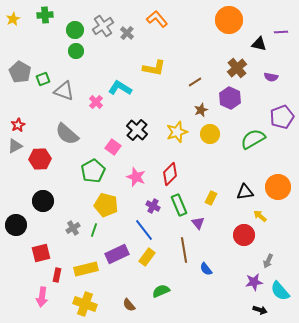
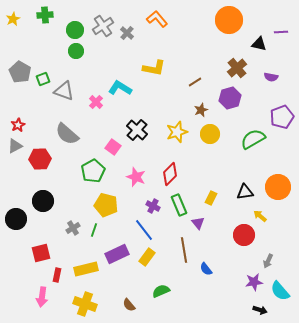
purple hexagon at (230, 98): rotated 20 degrees clockwise
black circle at (16, 225): moved 6 px up
